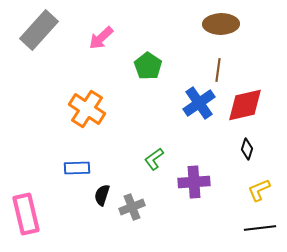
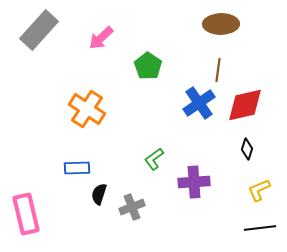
black semicircle: moved 3 px left, 1 px up
